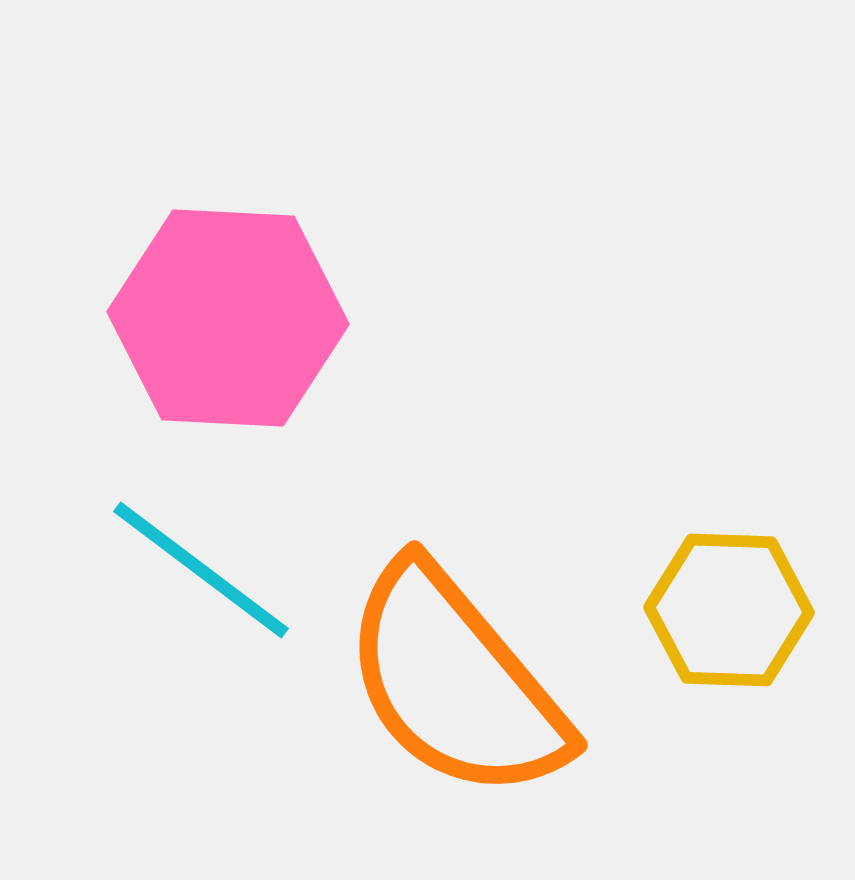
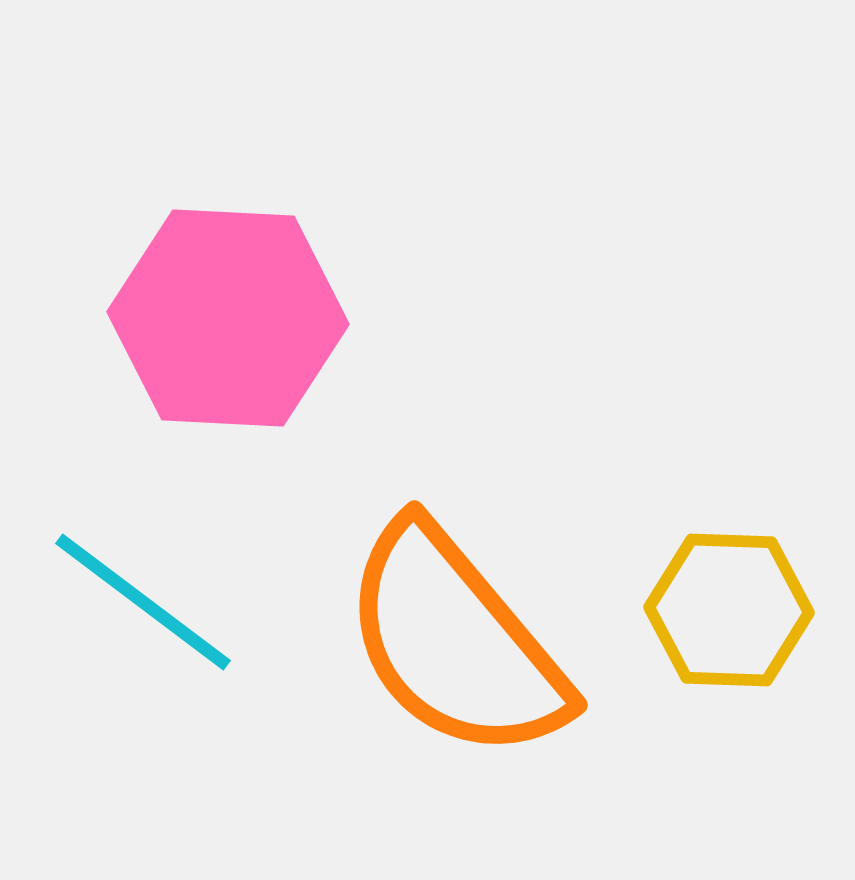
cyan line: moved 58 px left, 32 px down
orange semicircle: moved 40 px up
